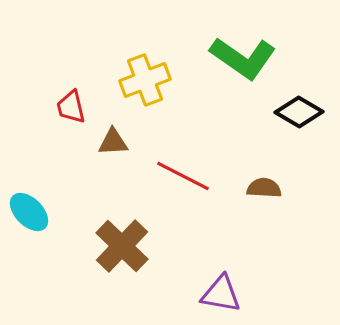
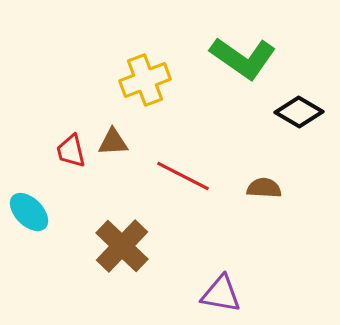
red trapezoid: moved 44 px down
